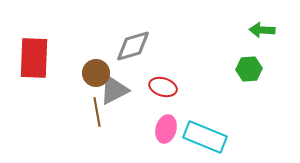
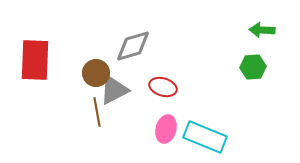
red rectangle: moved 1 px right, 2 px down
green hexagon: moved 4 px right, 2 px up
